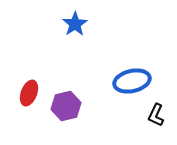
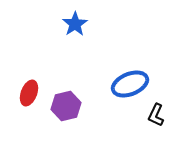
blue ellipse: moved 2 px left, 3 px down; rotated 9 degrees counterclockwise
